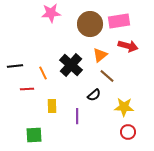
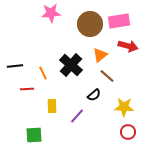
purple line: rotated 42 degrees clockwise
